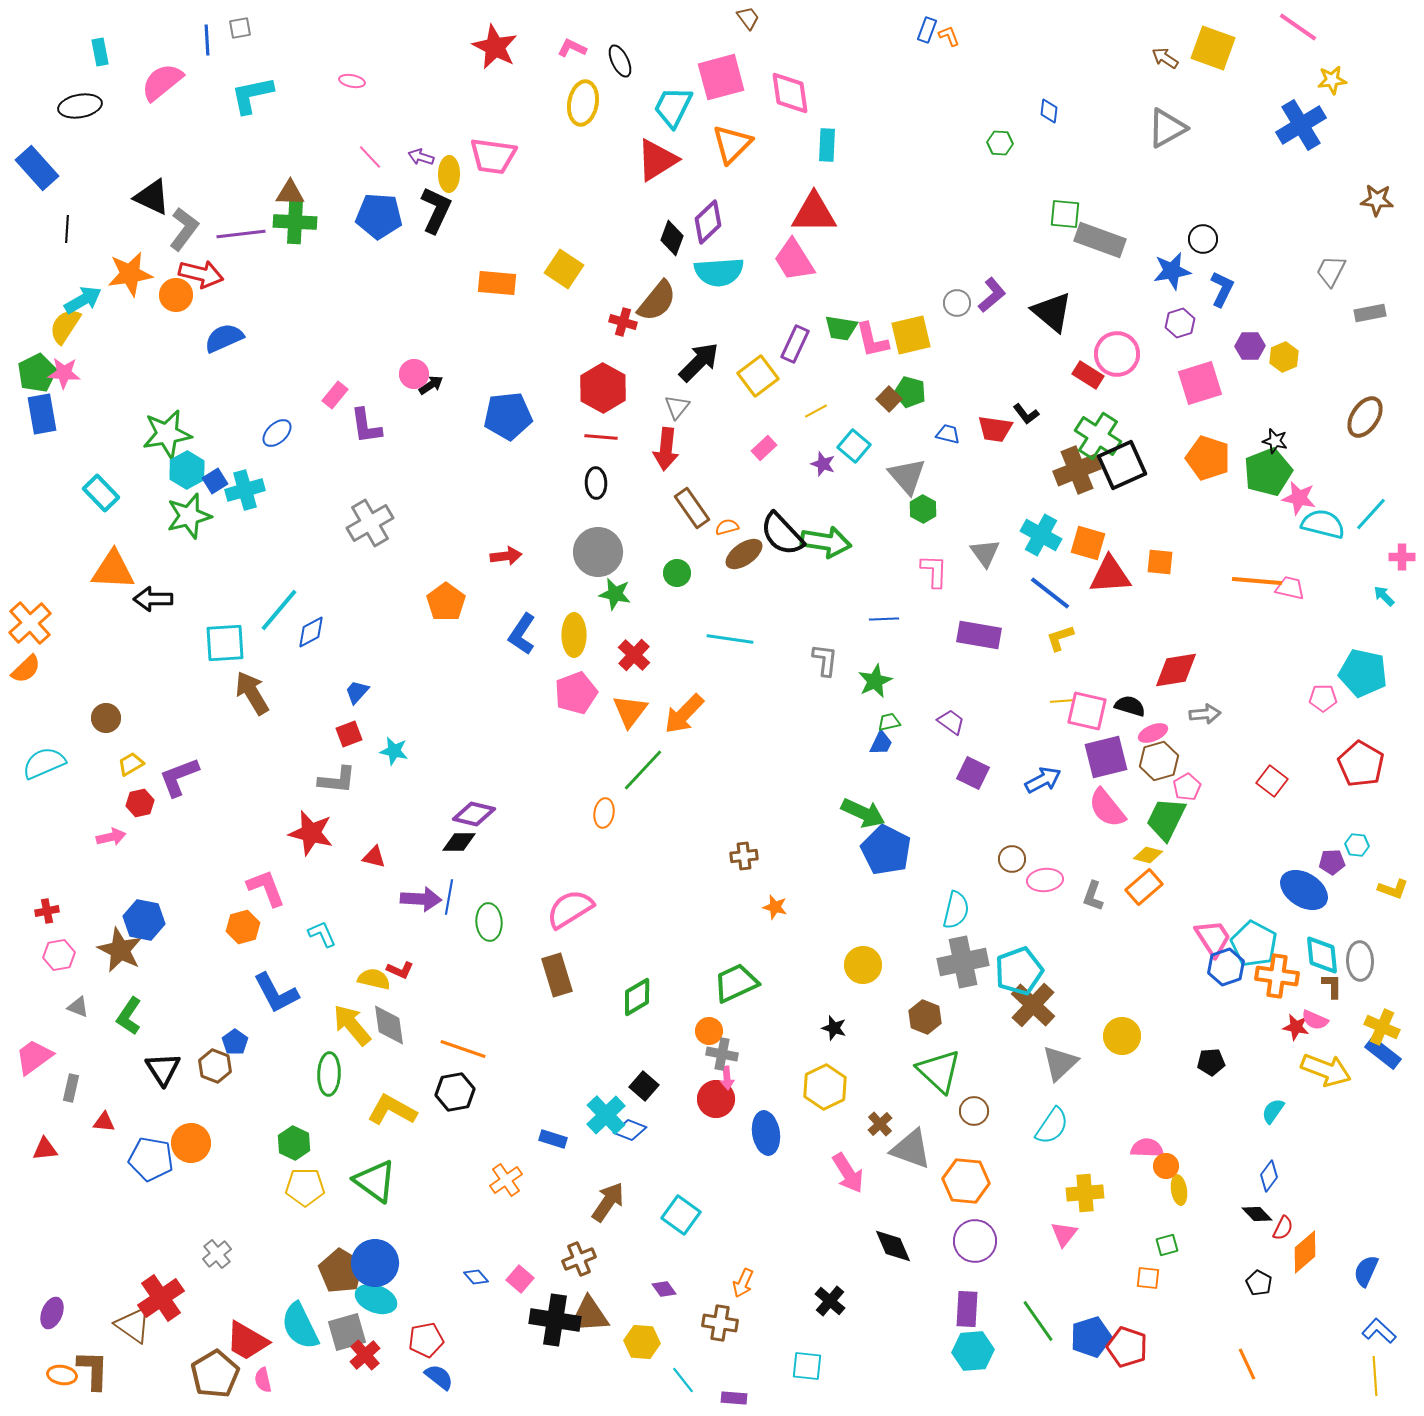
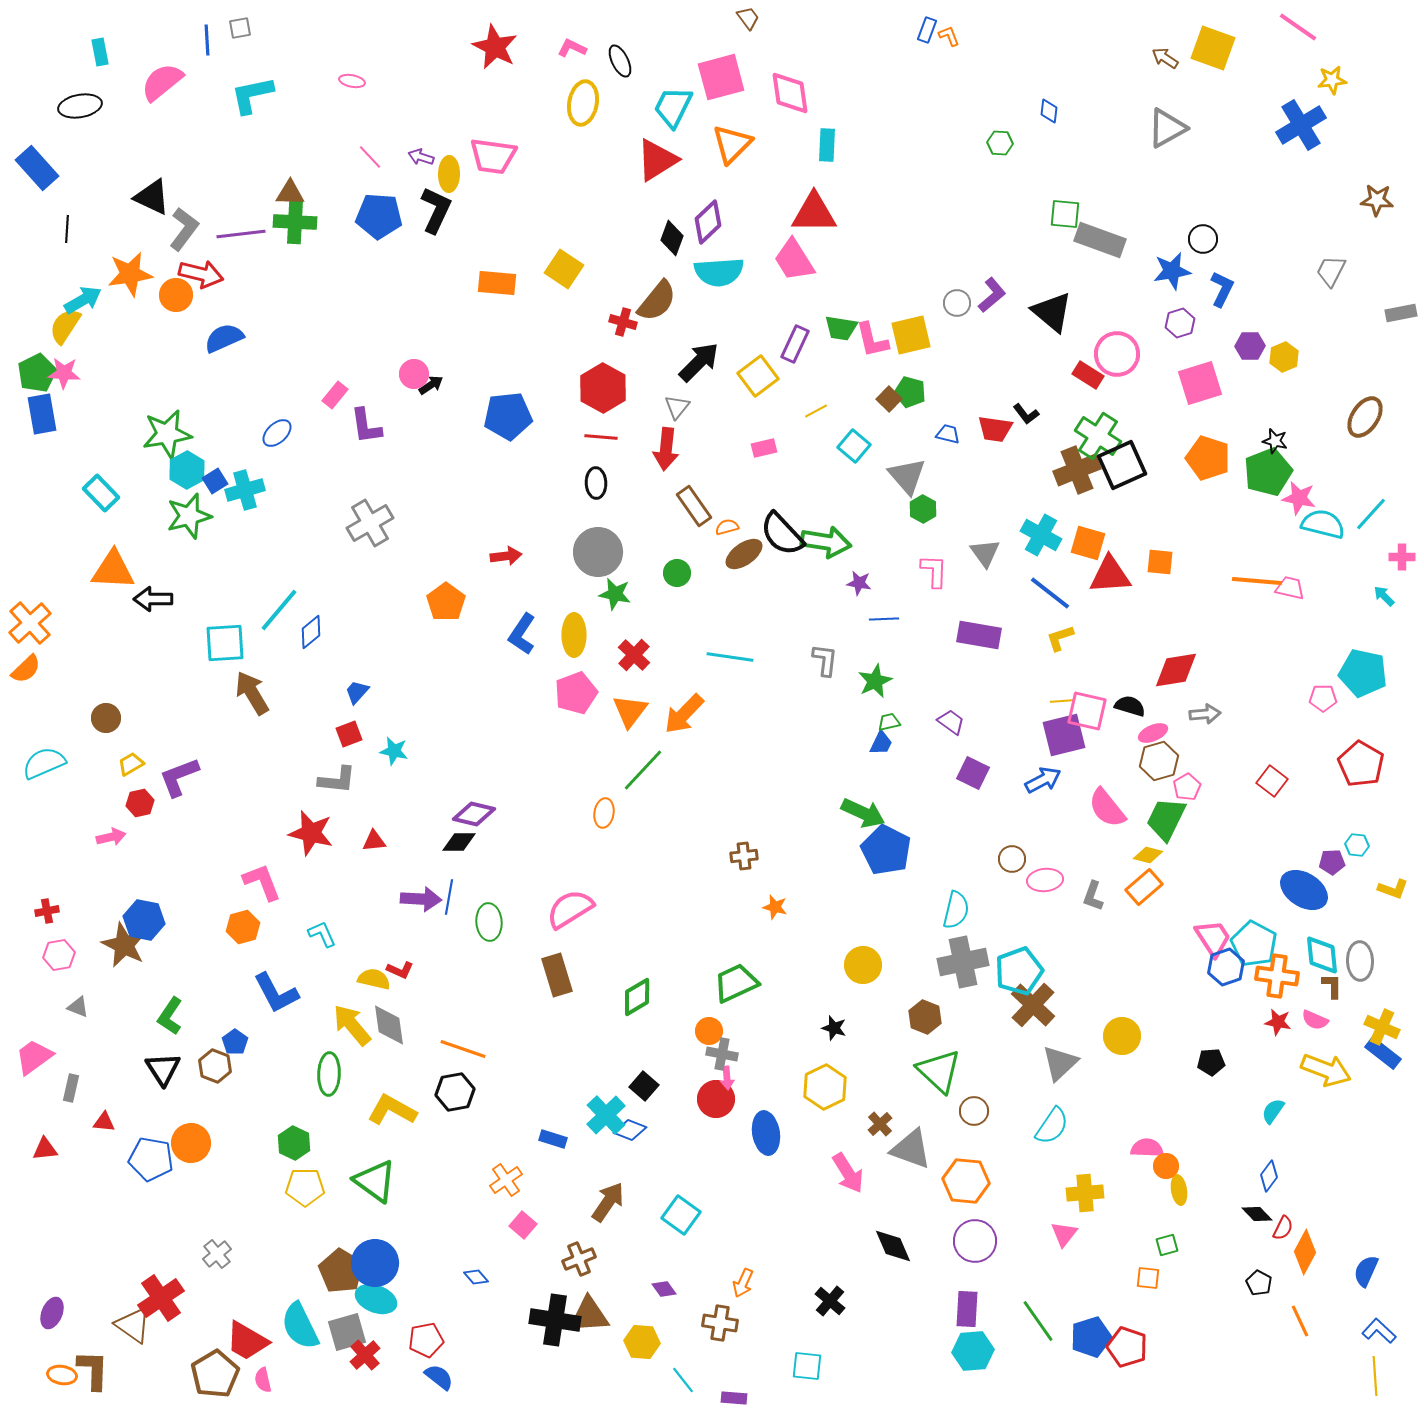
gray rectangle at (1370, 313): moved 31 px right
pink rectangle at (764, 448): rotated 30 degrees clockwise
purple star at (823, 464): moved 36 px right, 119 px down; rotated 10 degrees counterclockwise
brown rectangle at (692, 508): moved 2 px right, 2 px up
blue diamond at (311, 632): rotated 12 degrees counterclockwise
cyan line at (730, 639): moved 18 px down
purple square at (1106, 757): moved 42 px left, 22 px up
red triangle at (374, 857): moved 16 px up; rotated 20 degrees counterclockwise
pink L-shape at (266, 888): moved 4 px left, 6 px up
brown star at (120, 950): moved 4 px right, 5 px up
green L-shape at (129, 1016): moved 41 px right
red star at (1296, 1027): moved 18 px left, 5 px up
orange diamond at (1305, 1252): rotated 21 degrees counterclockwise
pink square at (520, 1279): moved 3 px right, 54 px up
orange line at (1247, 1364): moved 53 px right, 43 px up
